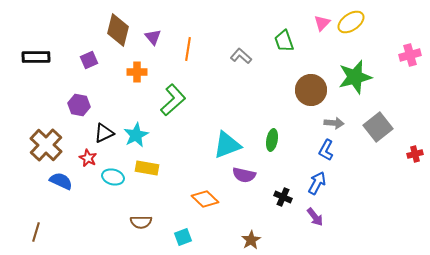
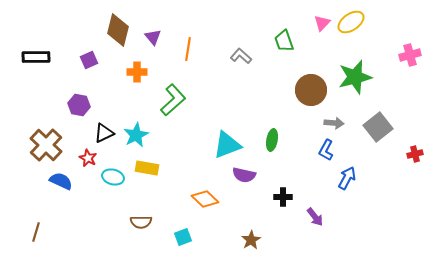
blue arrow: moved 30 px right, 5 px up
black cross: rotated 24 degrees counterclockwise
